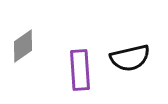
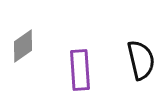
black semicircle: moved 11 px right, 2 px down; rotated 90 degrees counterclockwise
